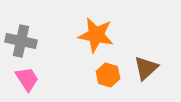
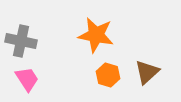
brown triangle: moved 1 px right, 4 px down
